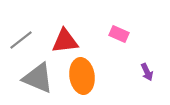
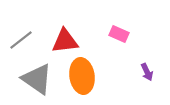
gray triangle: moved 1 px left, 1 px down; rotated 12 degrees clockwise
